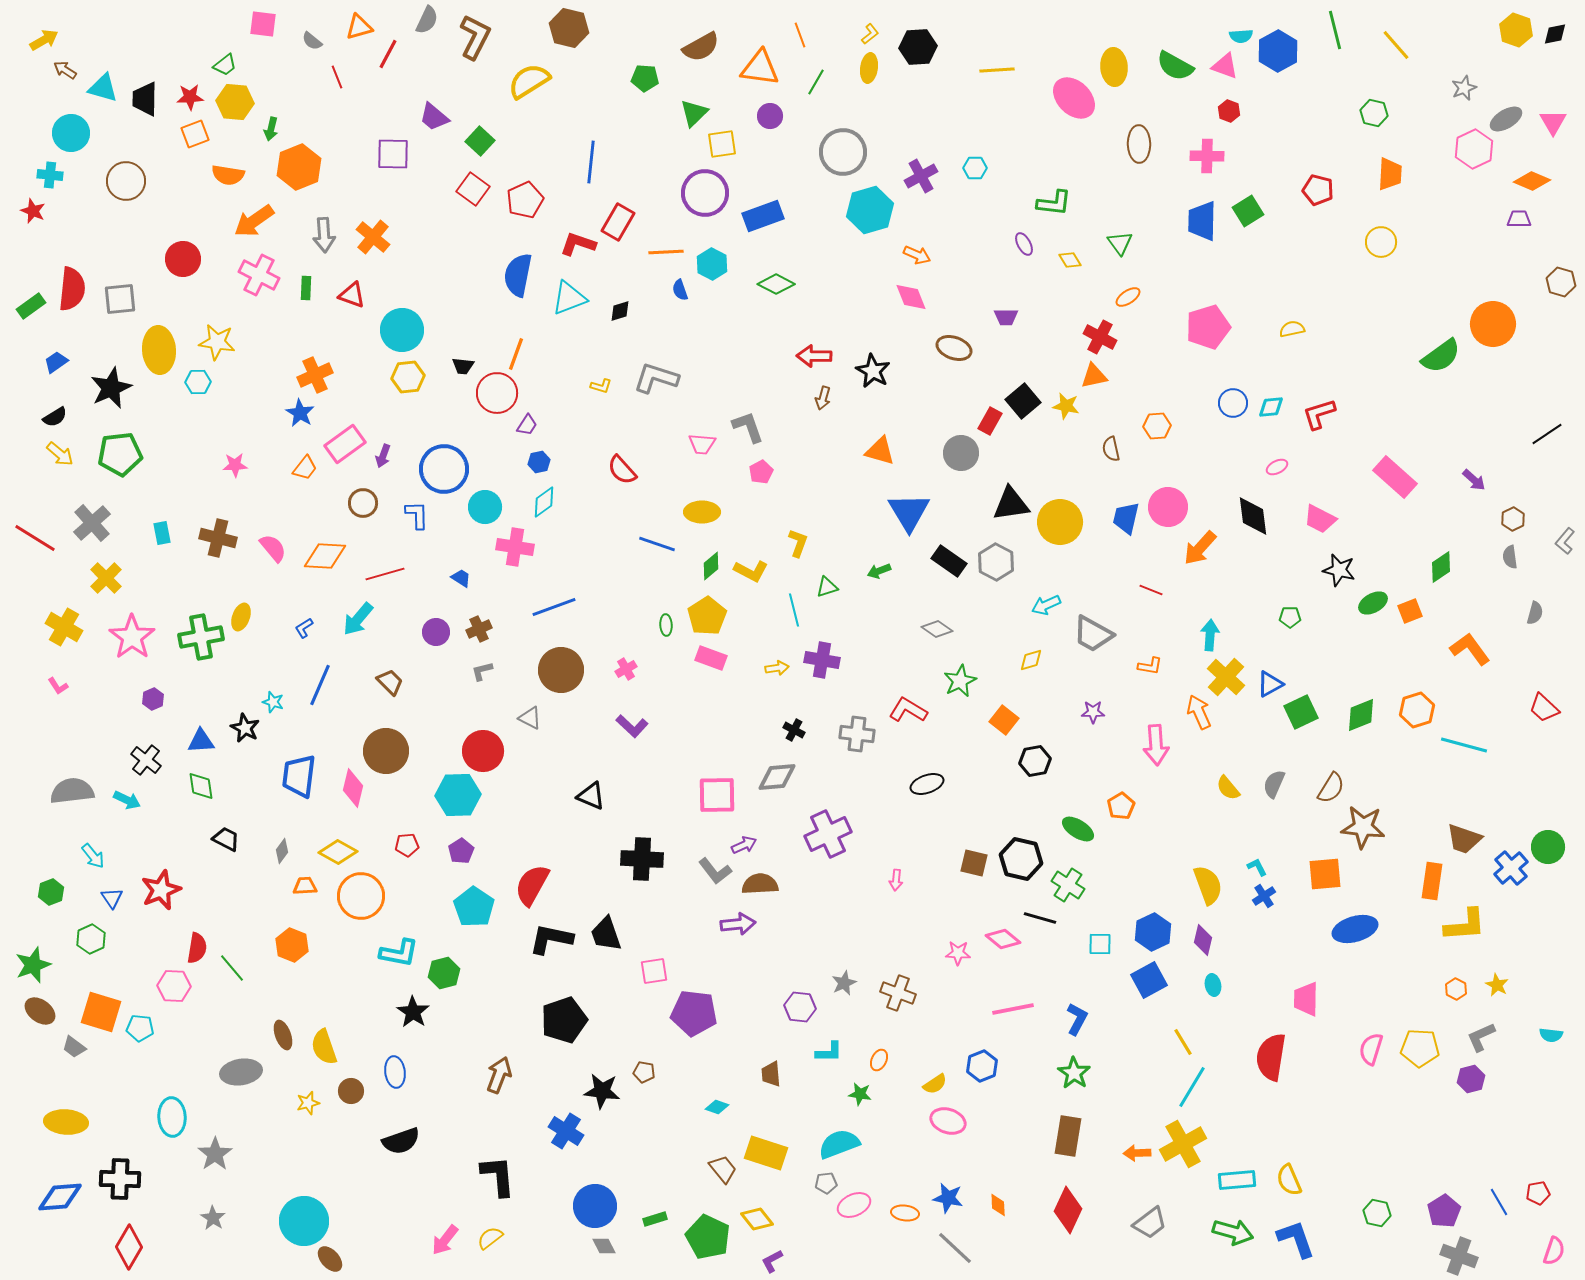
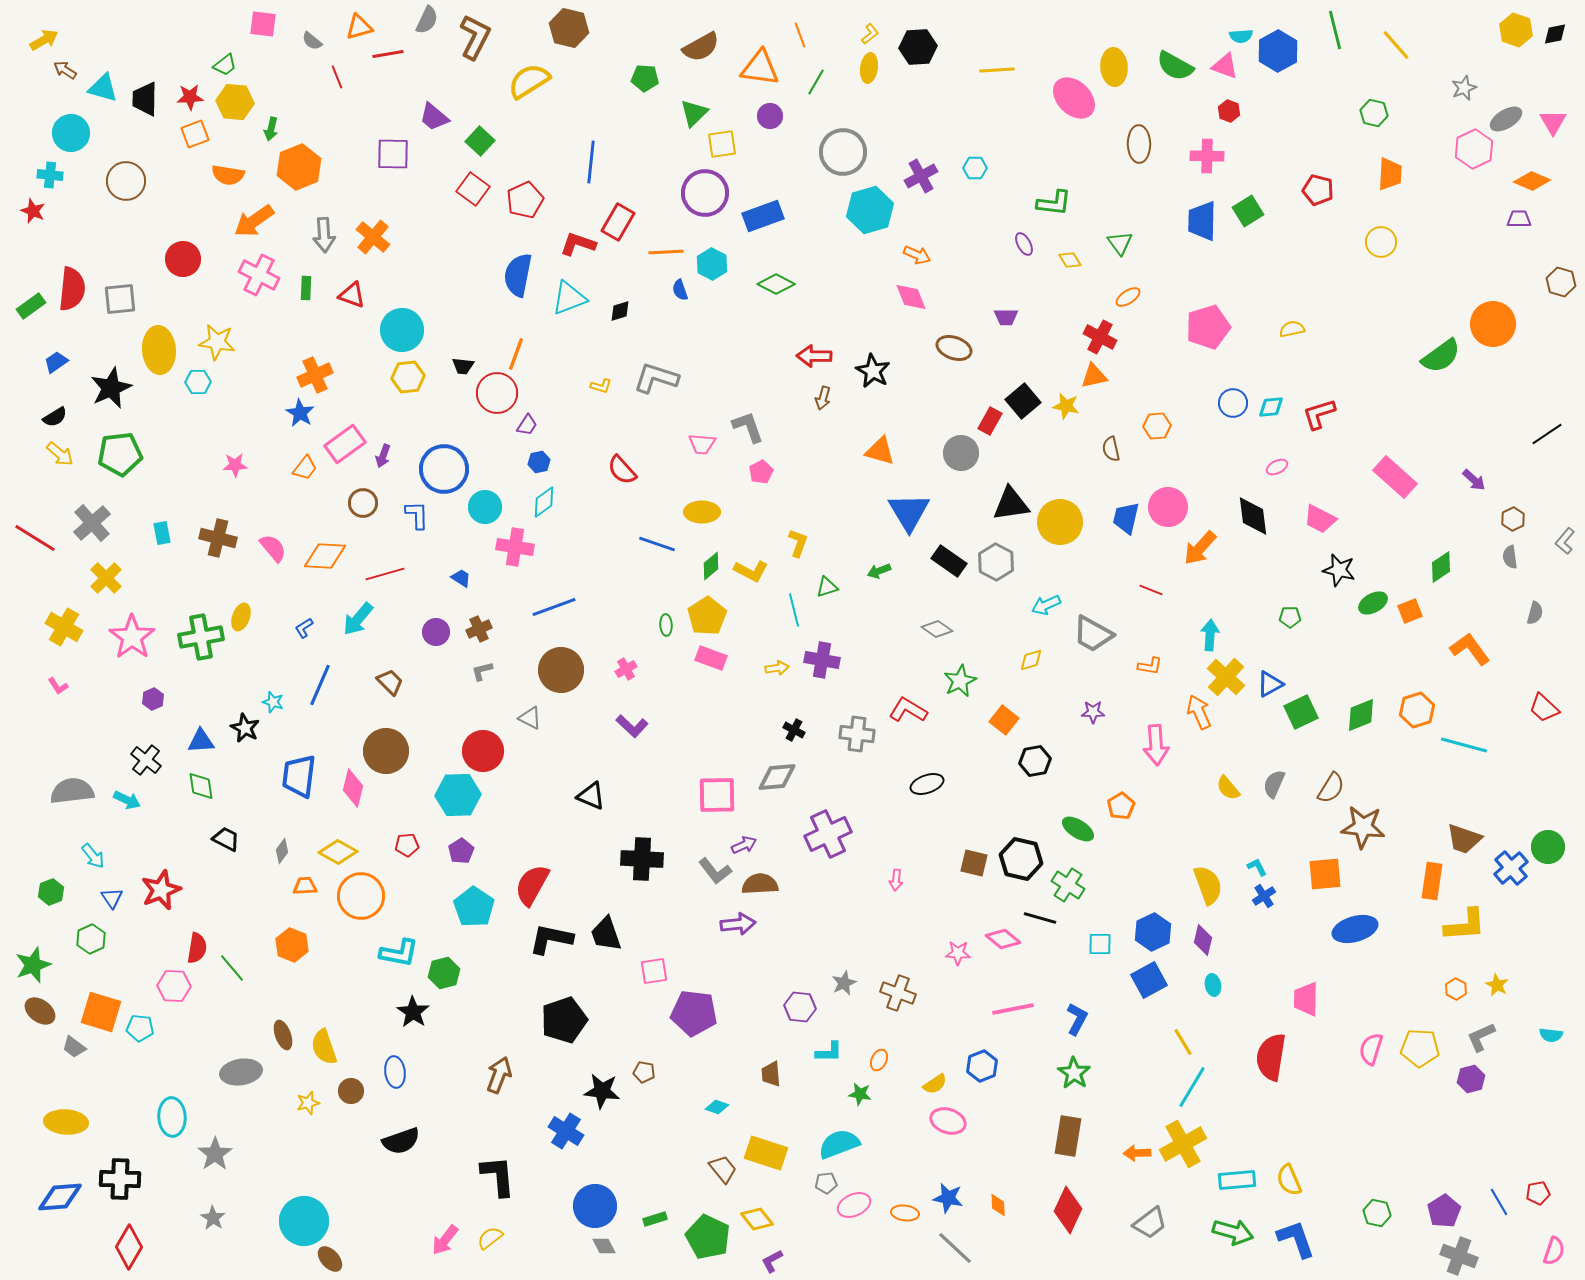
red line at (388, 54): rotated 52 degrees clockwise
